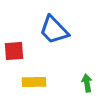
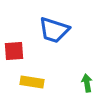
blue trapezoid: rotated 28 degrees counterclockwise
yellow rectangle: moved 2 px left; rotated 10 degrees clockwise
